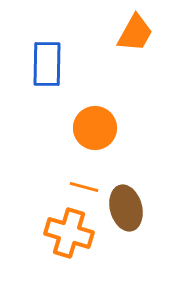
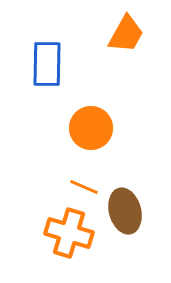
orange trapezoid: moved 9 px left, 1 px down
orange circle: moved 4 px left
orange line: rotated 8 degrees clockwise
brown ellipse: moved 1 px left, 3 px down
